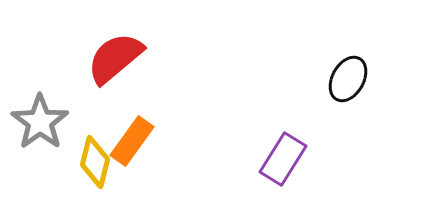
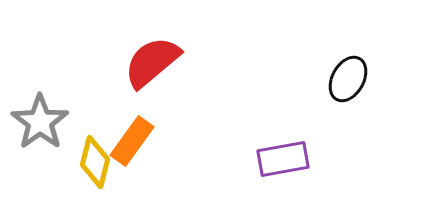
red semicircle: moved 37 px right, 4 px down
purple rectangle: rotated 48 degrees clockwise
